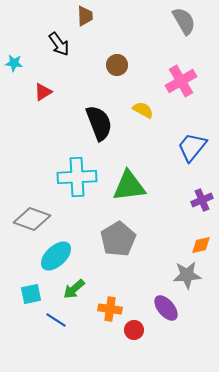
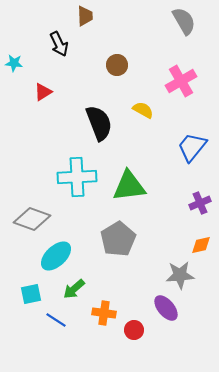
black arrow: rotated 10 degrees clockwise
purple cross: moved 2 px left, 3 px down
gray star: moved 7 px left
orange cross: moved 6 px left, 4 px down
